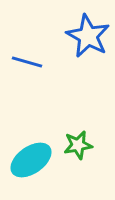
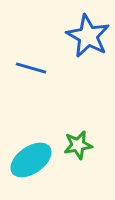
blue line: moved 4 px right, 6 px down
